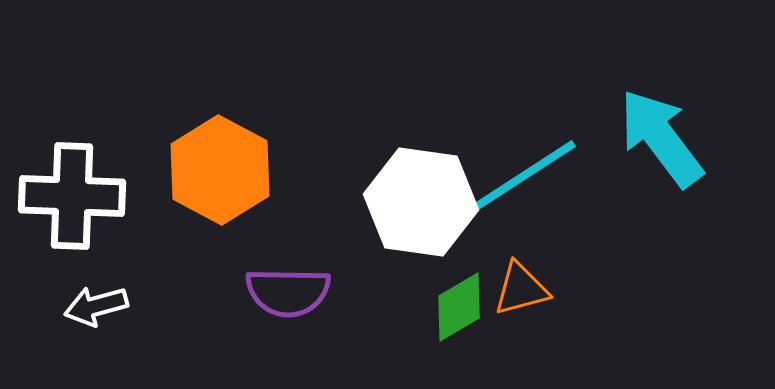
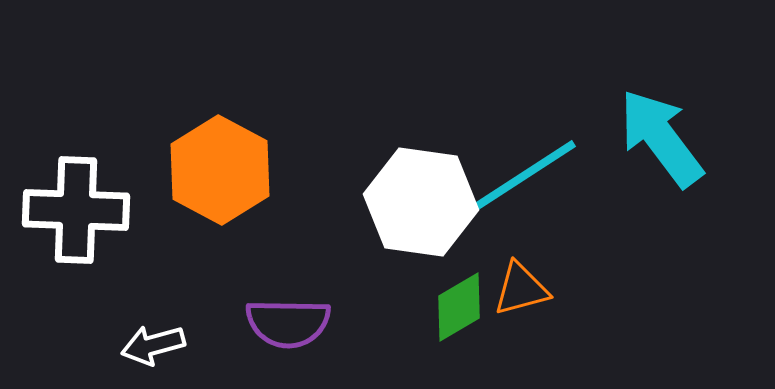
white cross: moved 4 px right, 14 px down
purple semicircle: moved 31 px down
white arrow: moved 57 px right, 39 px down
